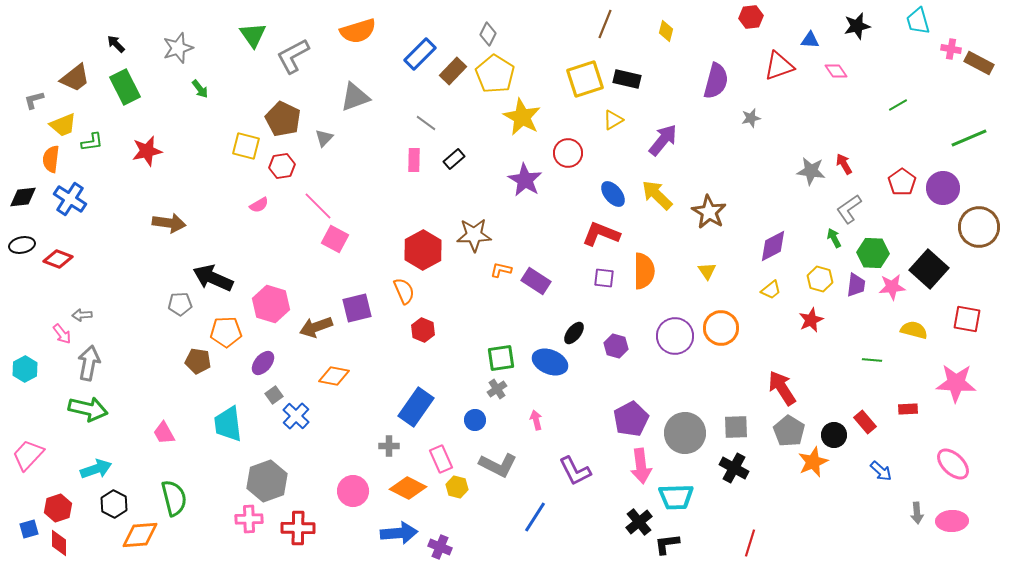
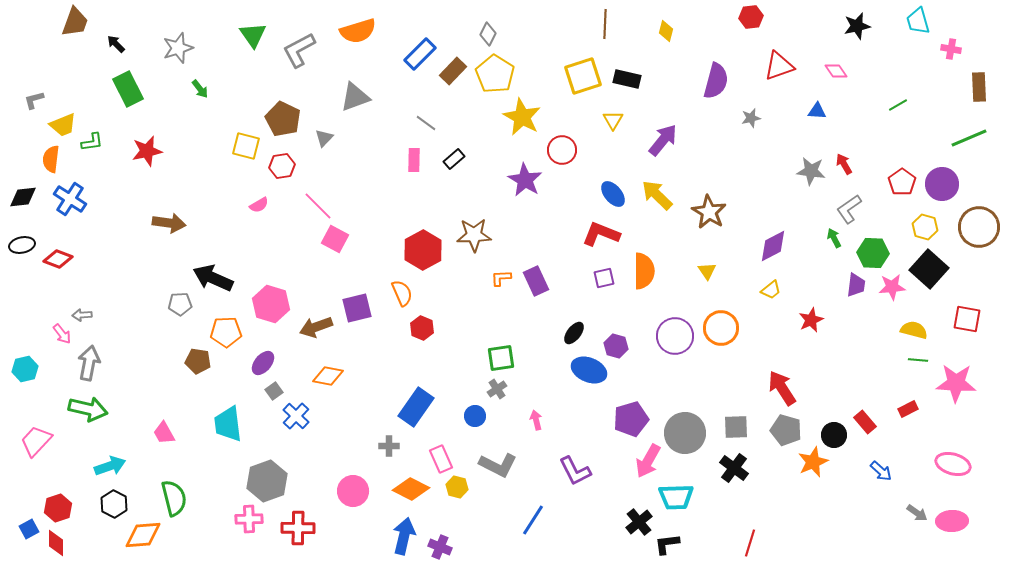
brown line at (605, 24): rotated 20 degrees counterclockwise
blue triangle at (810, 40): moved 7 px right, 71 px down
gray L-shape at (293, 56): moved 6 px right, 6 px up
brown rectangle at (979, 63): moved 24 px down; rotated 60 degrees clockwise
brown trapezoid at (75, 78): moved 56 px up; rotated 32 degrees counterclockwise
yellow square at (585, 79): moved 2 px left, 3 px up
green rectangle at (125, 87): moved 3 px right, 2 px down
yellow triangle at (613, 120): rotated 30 degrees counterclockwise
red circle at (568, 153): moved 6 px left, 3 px up
purple circle at (943, 188): moved 1 px left, 4 px up
orange L-shape at (501, 270): moved 8 px down; rotated 15 degrees counterclockwise
purple square at (604, 278): rotated 20 degrees counterclockwise
yellow hexagon at (820, 279): moved 105 px right, 52 px up
purple rectangle at (536, 281): rotated 32 degrees clockwise
orange semicircle at (404, 291): moved 2 px left, 2 px down
red hexagon at (423, 330): moved 1 px left, 2 px up
green line at (872, 360): moved 46 px right
blue ellipse at (550, 362): moved 39 px right, 8 px down
cyan hexagon at (25, 369): rotated 15 degrees clockwise
orange diamond at (334, 376): moved 6 px left
gray square at (274, 395): moved 4 px up
red rectangle at (908, 409): rotated 24 degrees counterclockwise
purple pentagon at (631, 419): rotated 12 degrees clockwise
blue circle at (475, 420): moved 4 px up
gray pentagon at (789, 431): moved 3 px left, 1 px up; rotated 16 degrees counterclockwise
pink trapezoid at (28, 455): moved 8 px right, 14 px up
pink ellipse at (953, 464): rotated 28 degrees counterclockwise
pink arrow at (641, 466): moved 7 px right, 5 px up; rotated 36 degrees clockwise
black cross at (734, 468): rotated 8 degrees clockwise
cyan arrow at (96, 469): moved 14 px right, 3 px up
orange diamond at (408, 488): moved 3 px right, 1 px down
gray arrow at (917, 513): rotated 50 degrees counterclockwise
blue line at (535, 517): moved 2 px left, 3 px down
blue square at (29, 529): rotated 12 degrees counterclockwise
blue arrow at (399, 533): moved 5 px right, 3 px down; rotated 72 degrees counterclockwise
orange diamond at (140, 535): moved 3 px right
red diamond at (59, 543): moved 3 px left
